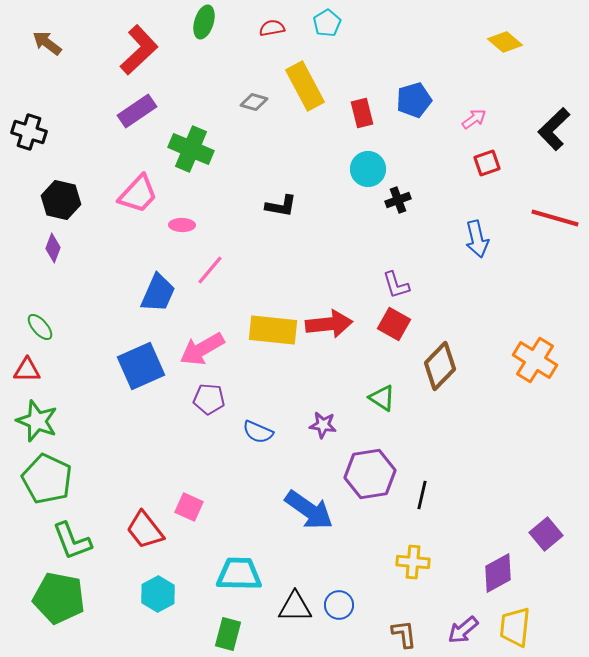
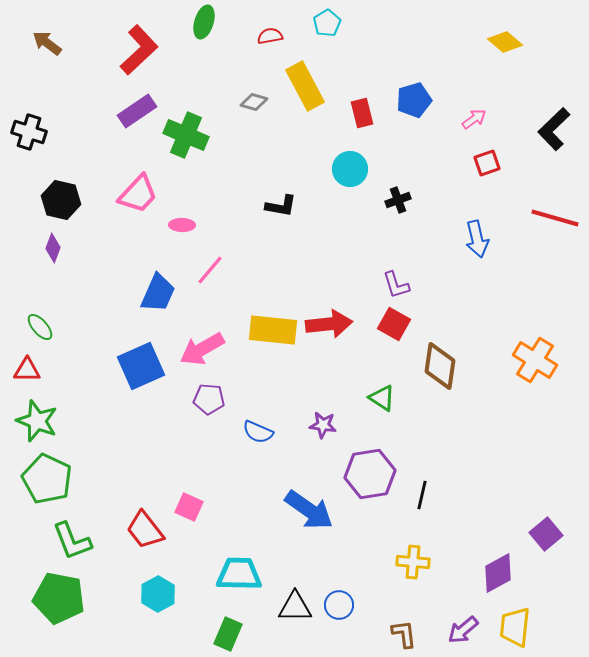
red semicircle at (272, 28): moved 2 px left, 8 px down
green cross at (191, 149): moved 5 px left, 14 px up
cyan circle at (368, 169): moved 18 px left
brown diamond at (440, 366): rotated 36 degrees counterclockwise
green rectangle at (228, 634): rotated 8 degrees clockwise
